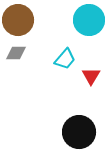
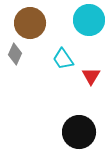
brown circle: moved 12 px right, 3 px down
gray diamond: moved 1 px left, 1 px down; rotated 65 degrees counterclockwise
cyan trapezoid: moved 2 px left; rotated 105 degrees clockwise
